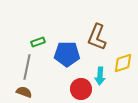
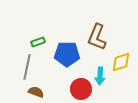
yellow diamond: moved 2 px left, 1 px up
brown semicircle: moved 12 px right
